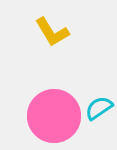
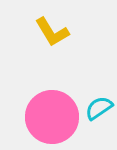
pink circle: moved 2 px left, 1 px down
